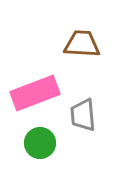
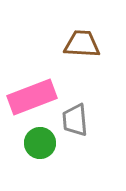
pink rectangle: moved 3 px left, 4 px down
gray trapezoid: moved 8 px left, 5 px down
